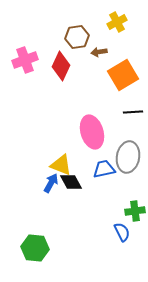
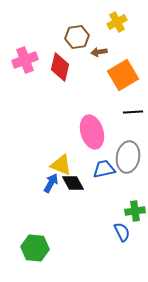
red diamond: moved 1 px left, 1 px down; rotated 12 degrees counterclockwise
black diamond: moved 2 px right, 1 px down
